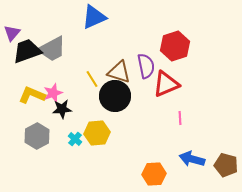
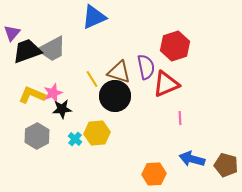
purple semicircle: moved 1 px down
